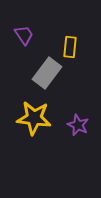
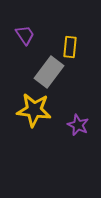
purple trapezoid: moved 1 px right
gray rectangle: moved 2 px right, 1 px up
yellow star: moved 8 px up
